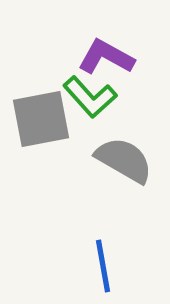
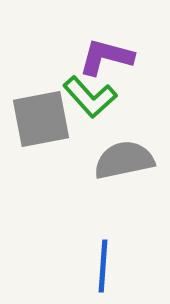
purple L-shape: rotated 14 degrees counterclockwise
gray semicircle: rotated 42 degrees counterclockwise
blue line: rotated 14 degrees clockwise
